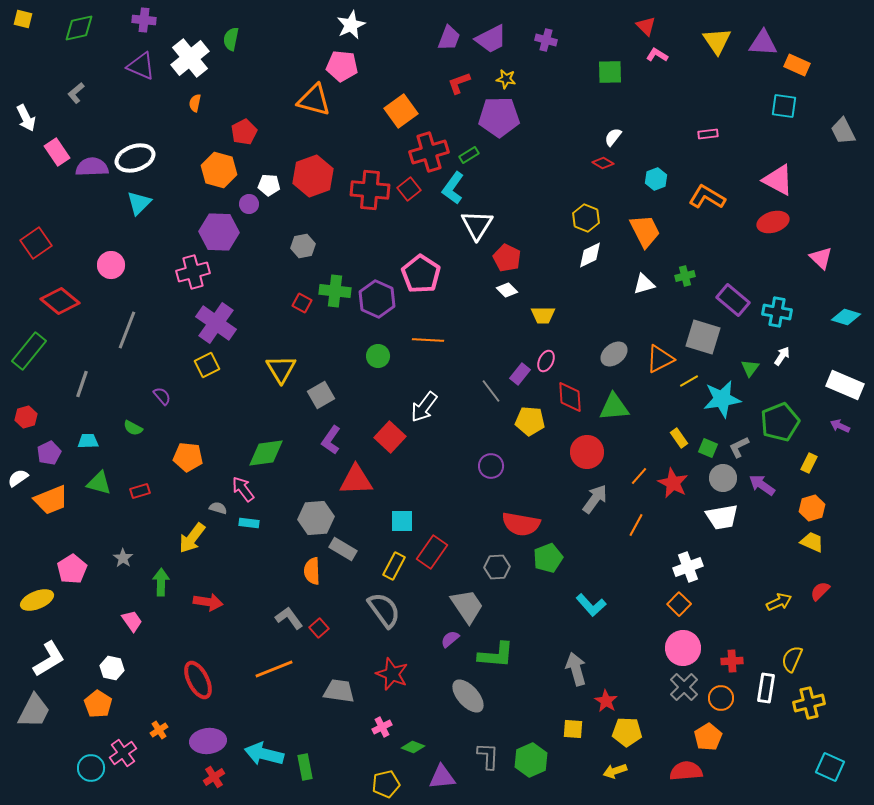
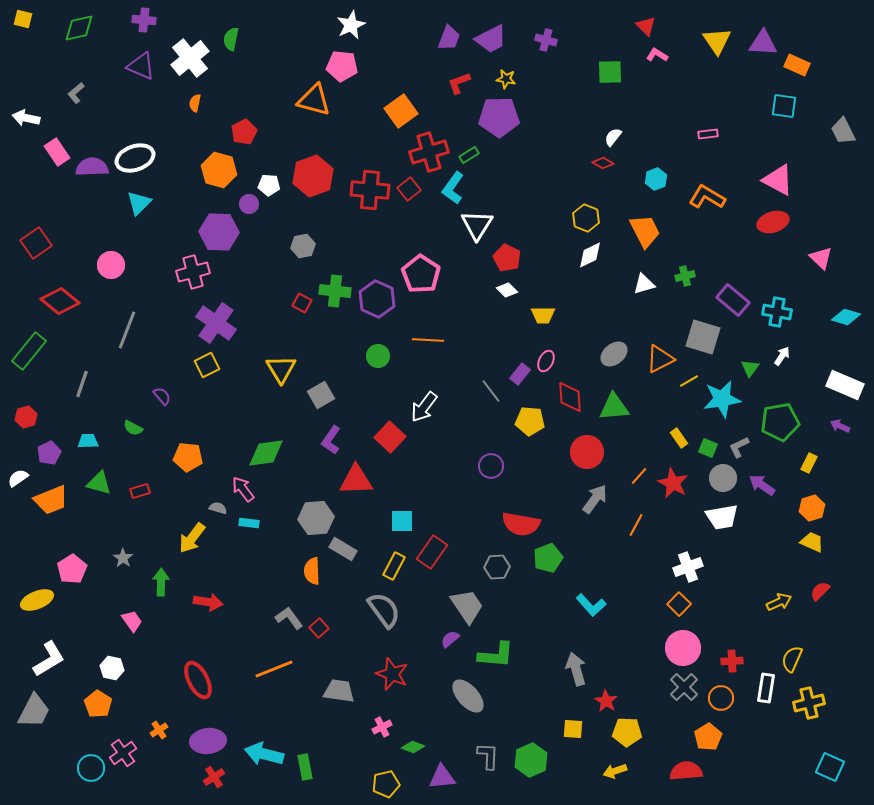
white arrow at (26, 118): rotated 128 degrees clockwise
green pentagon at (780, 422): rotated 12 degrees clockwise
